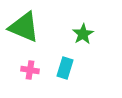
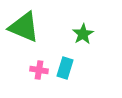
pink cross: moved 9 px right
